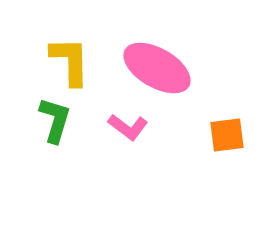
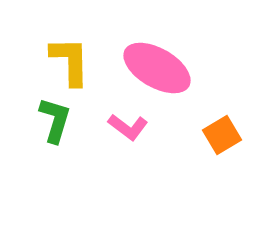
orange square: moved 5 px left; rotated 24 degrees counterclockwise
